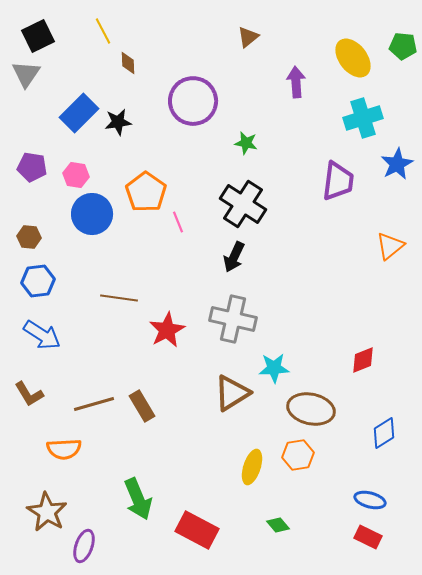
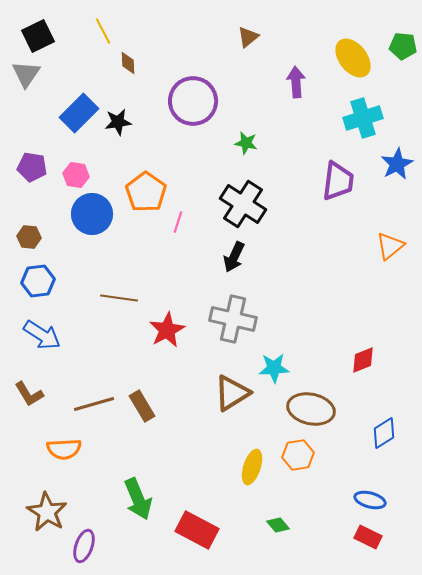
pink line at (178, 222): rotated 40 degrees clockwise
